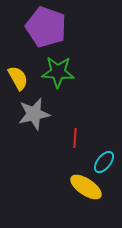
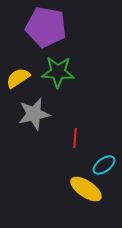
purple pentagon: rotated 9 degrees counterclockwise
yellow semicircle: rotated 95 degrees counterclockwise
cyan ellipse: moved 3 px down; rotated 15 degrees clockwise
yellow ellipse: moved 2 px down
